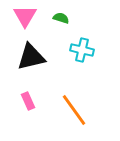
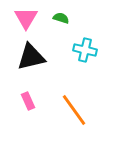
pink triangle: moved 1 px right, 2 px down
cyan cross: moved 3 px right
